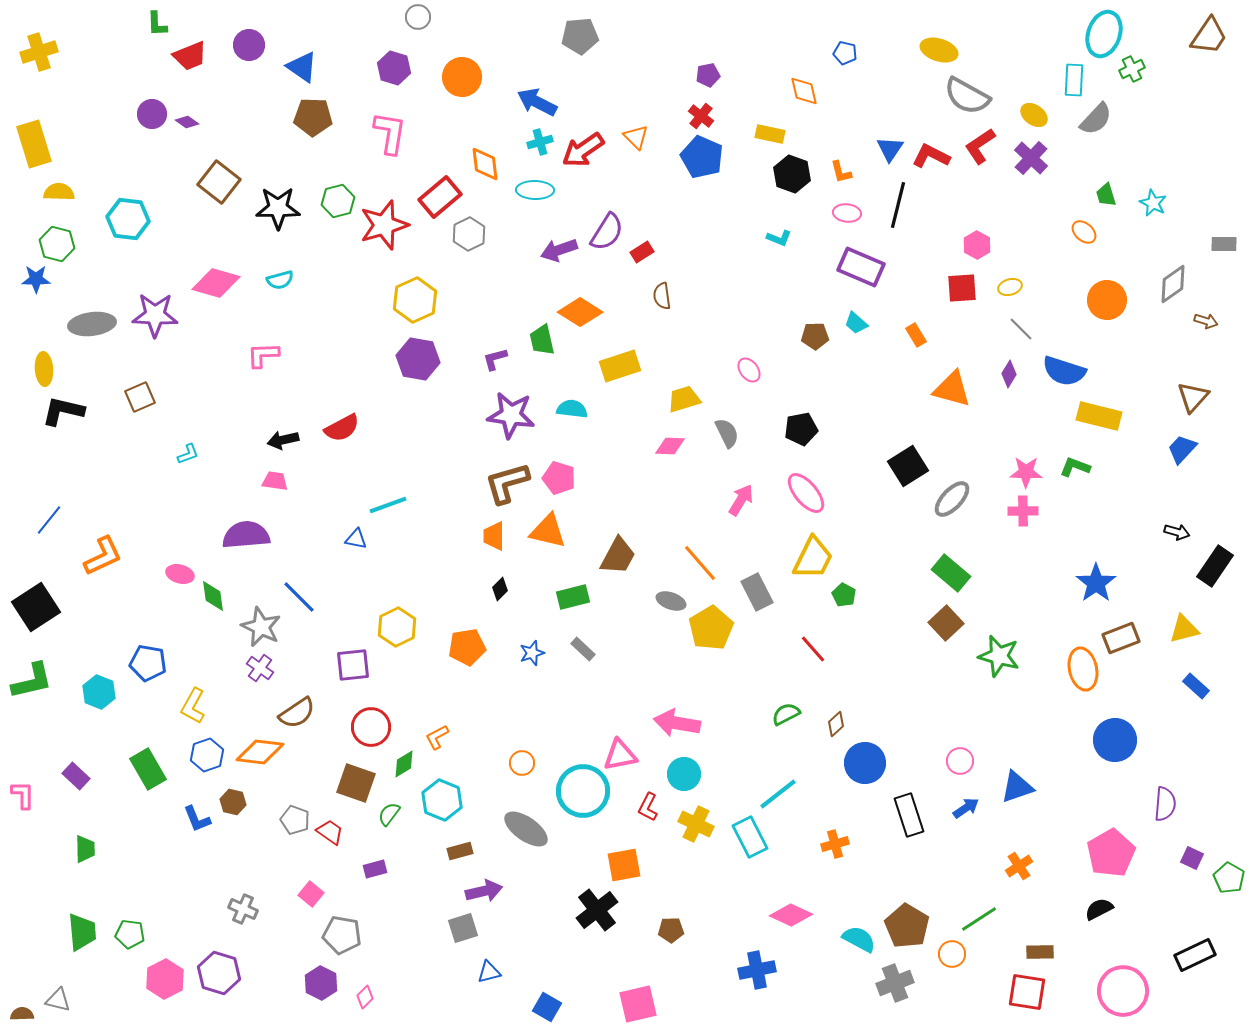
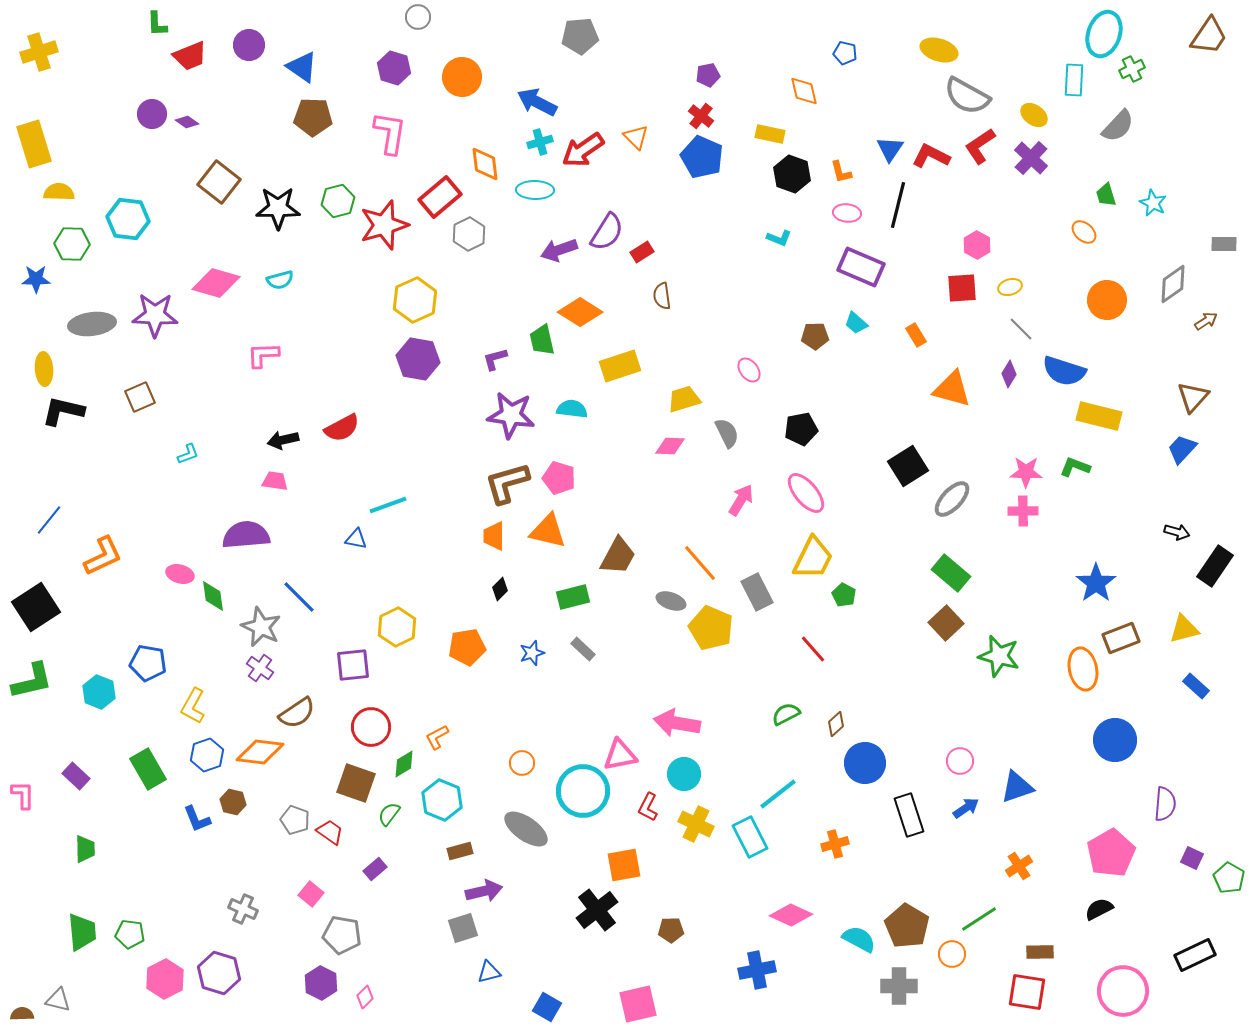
gray semicircle at (1096, 119): moved 22 px right, 7 px down
green hexagon at (57, 244): moved 15 px right; rotated 12 degrees counterclockwise
brown arrow at (1206, 321): rotated 50 degrees counterclockwise
yellow pentagon at (711, 628): rotated 18 degrees counterclockwise
purple rectangle at (375, 869): rotated 25 degrees counterclockwise
gray cross at (895, 983): moved 4 px right, 3 px down; rotated 21 degrees clockwise
